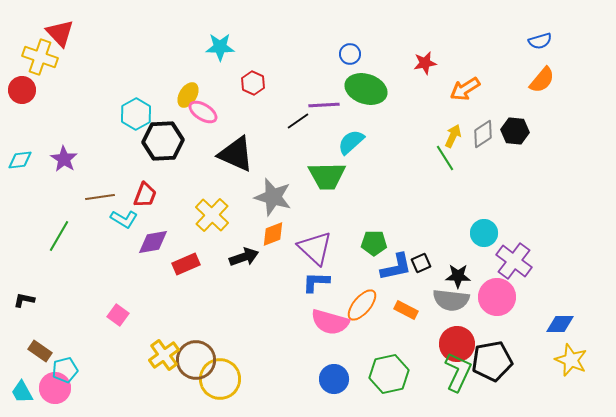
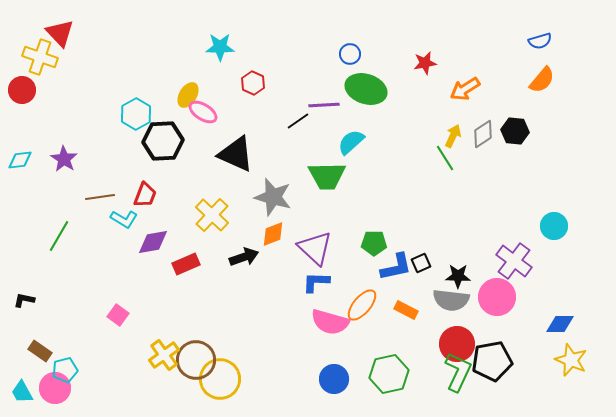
cyan circle at (484, 233): moved 70 px right, 7 px up
